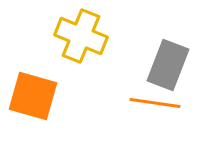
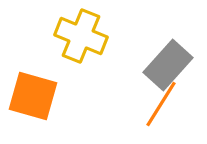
gray rectangle: rotated 21 degrees clockwise
orange line: moved 6 px right, 1 px down; rotated 66 degrees counterclockwise
